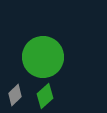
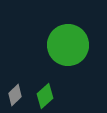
green circle: moved 25 px right, 12 px up
